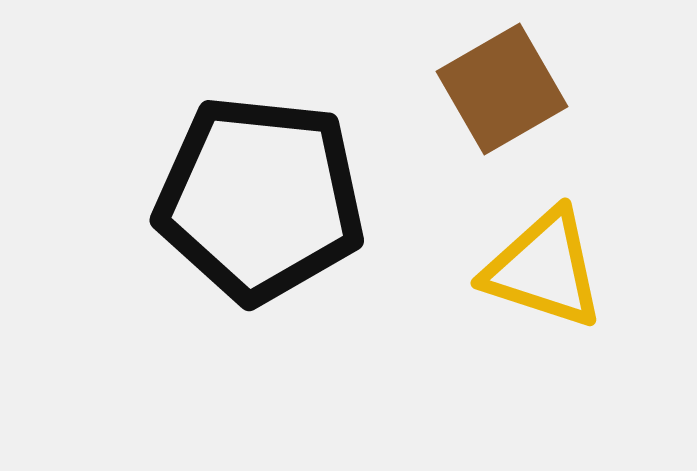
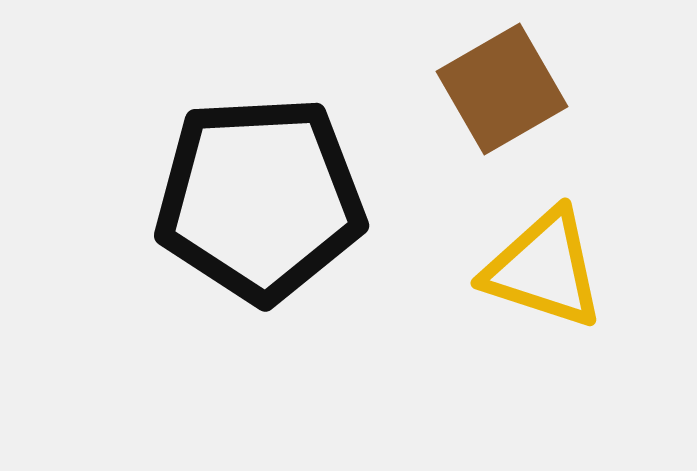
black pentagon: rotated 9 degrees counterclockwise
